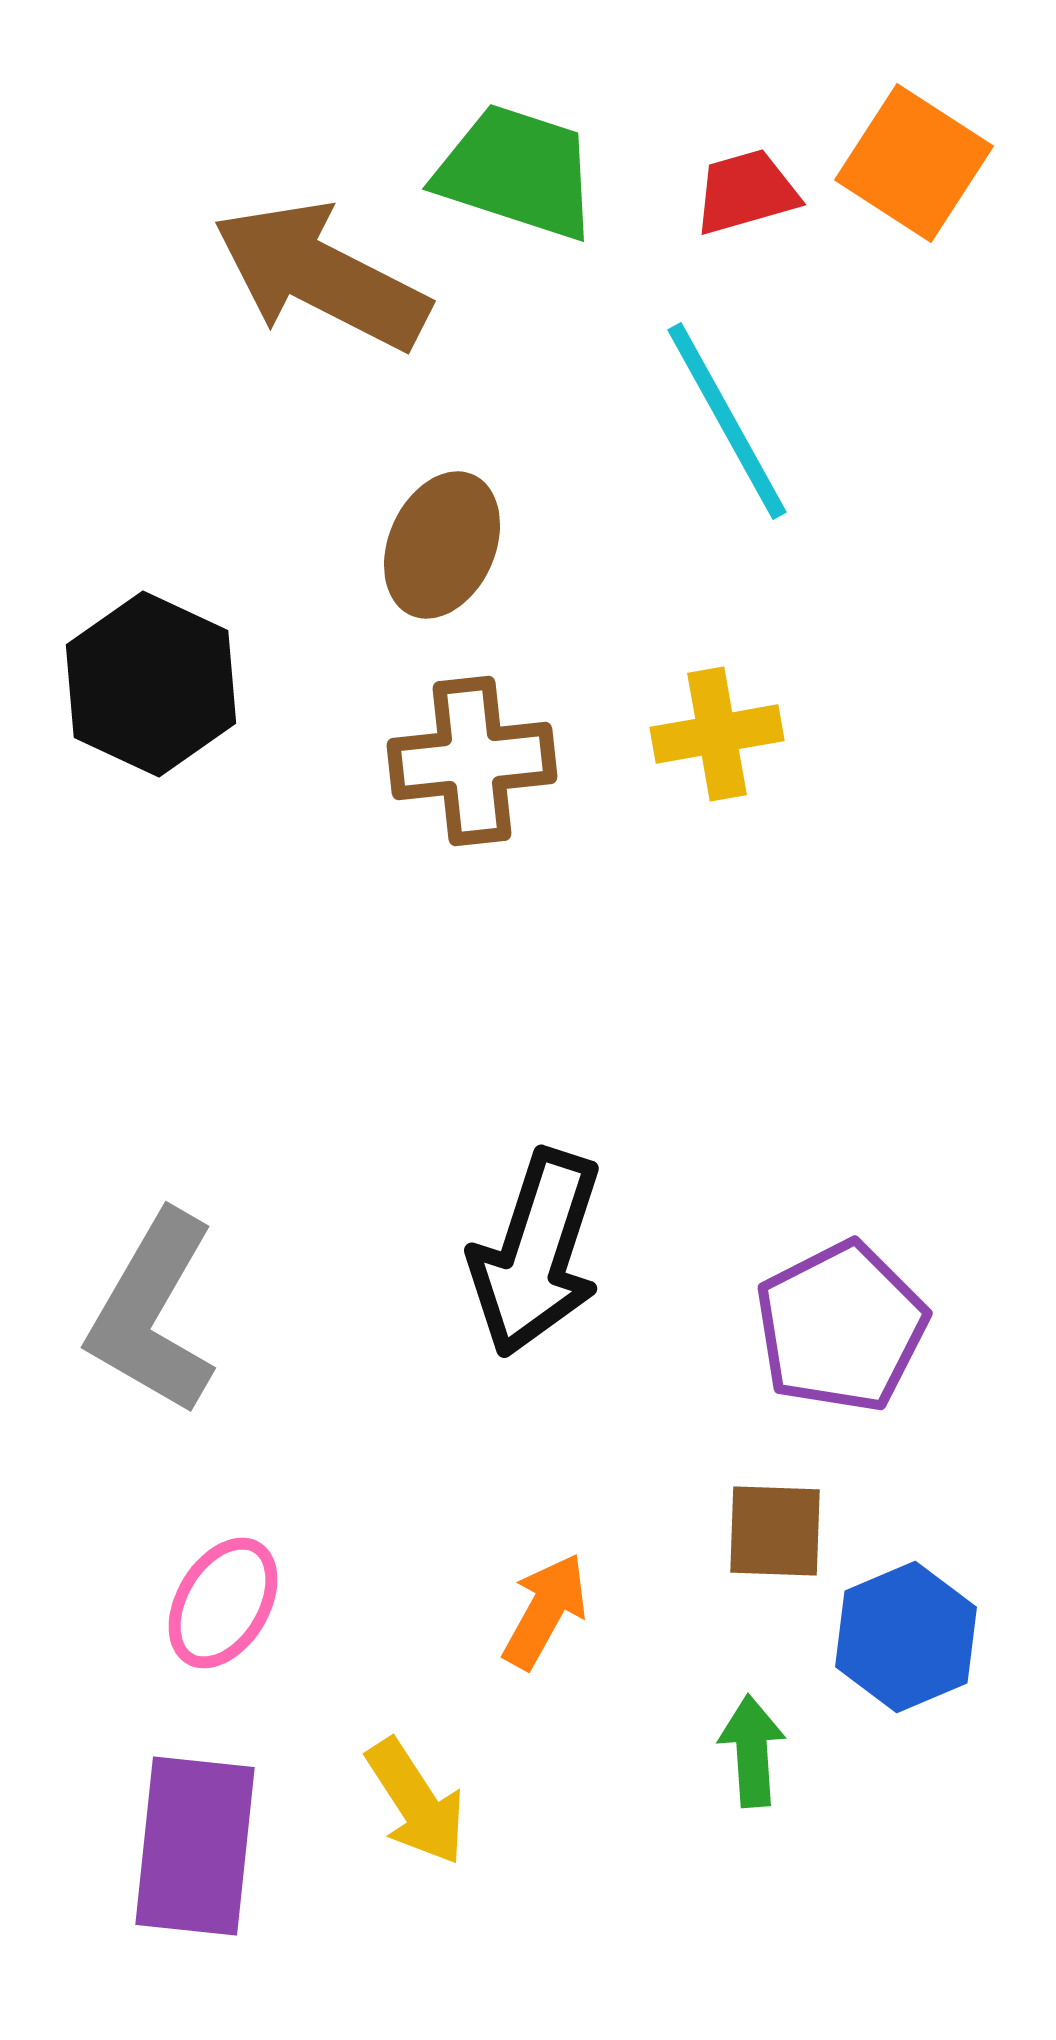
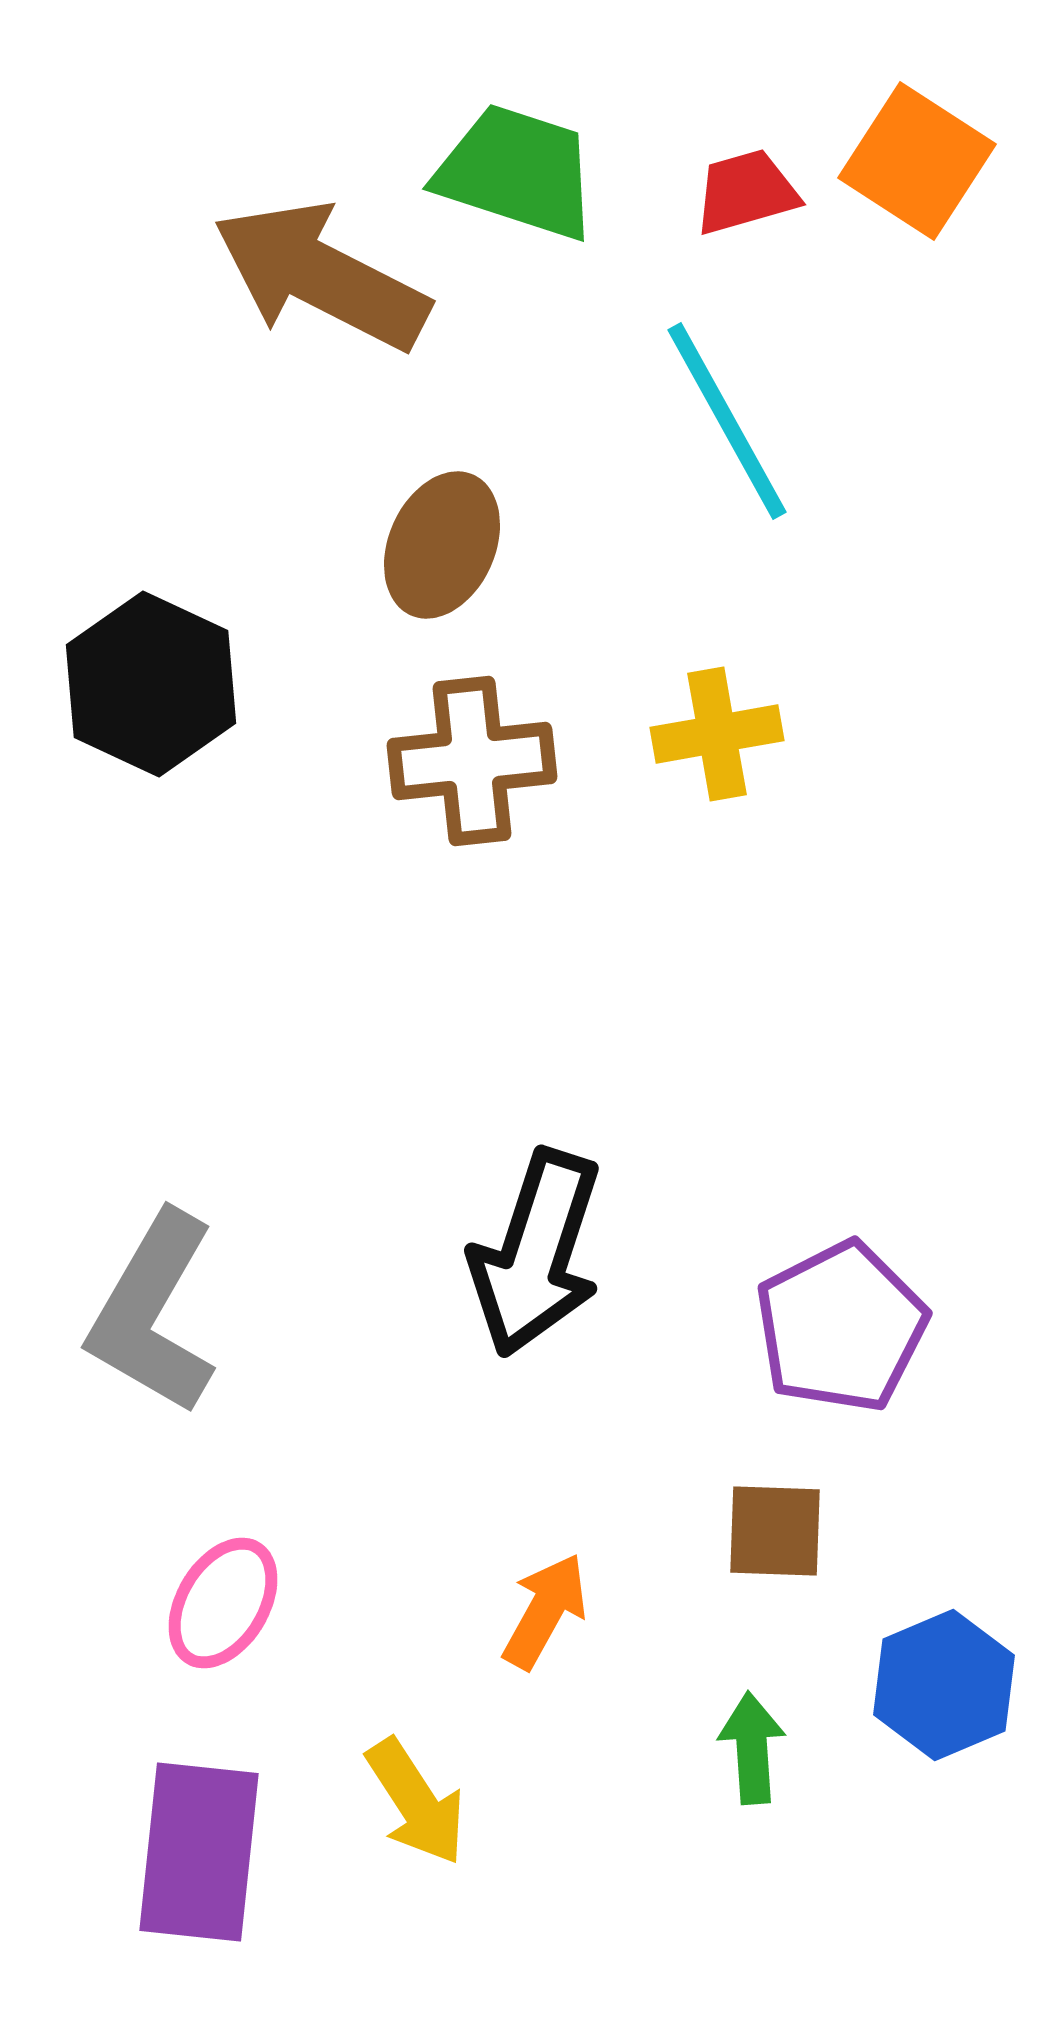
orange square: moved 3 px right, 2 px up
blue hexagon: moved 38 px right, 48 px down
green arrow: moved 3 px up
purple rectangle: moved 4 px right, 6 px down
